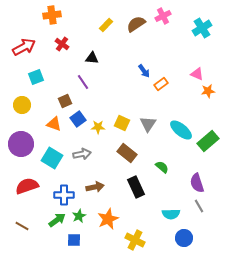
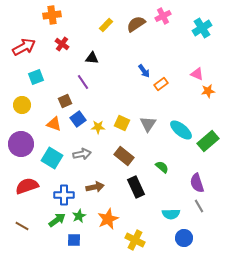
brown rectangle at (127, 153): moved 3 px left, 3 px down
